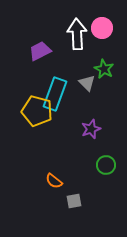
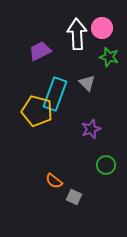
green star: moved 5 px right, 12 px up; rotated 12 degrees counterclockwise
gray square: moved 4 px up; rotated 35 degrees clockwise
